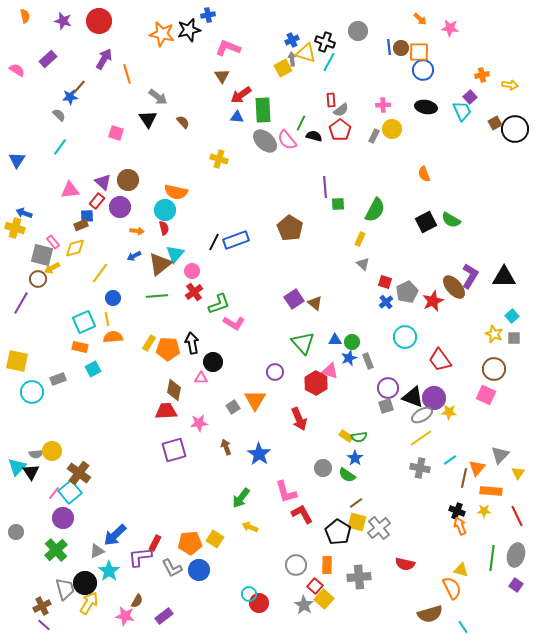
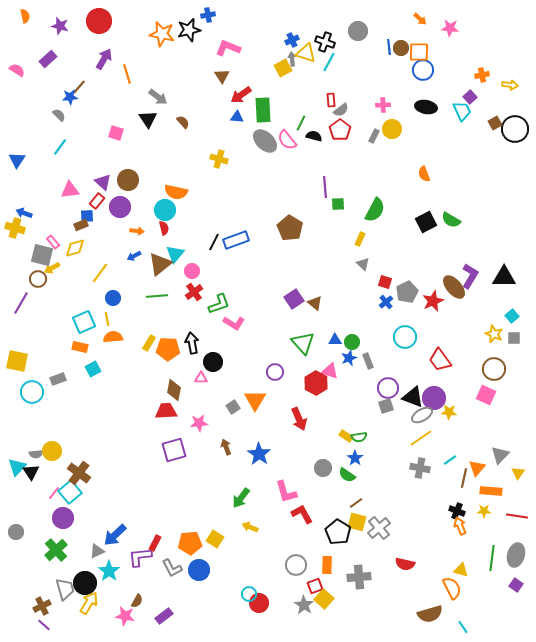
purple star at (63, 21): moved 3 px left, 5 px down
red line at (517, 516): rotated 55 degrees counterclockwise
red square at (315, 586): rotated 28 degrees clockwise
